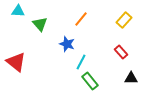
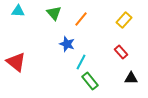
green triangle: moved 14 px right, 11 px up
